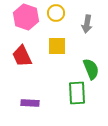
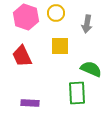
yellow square: moved 3 px right
green semicircle: rotated 45 degrees counterclockwise
